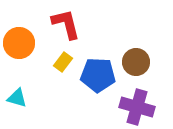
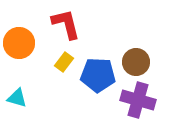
yellow rectangle: moved 1 px right
purple cross: moved 1 px right, 7 px up
